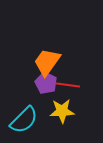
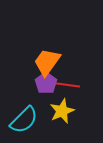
purple pentagon: rotated 10 degrees clockwise
yellow star: rotated 20 degrees counterclockwise
